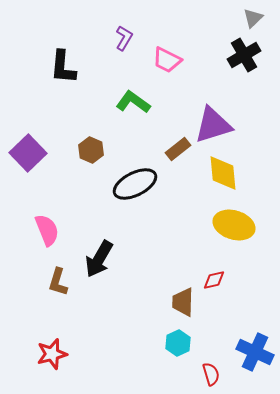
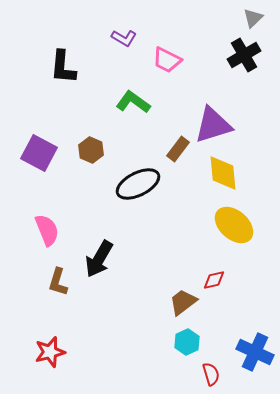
purple L-shape: rotated 90 degrees clockwise
brown rectangle: rotated 15 degrees counterclockwise
purple square: moved 11 px right; rotated 18 degrees counterclockwise
black ellipse: moved 3 px right
yellow ellipse: rotated 24 degrees clockwise
brown trapezoid: rotated 52 degrees clockwise
cyan hexagon: moved 9 px right, 1 px up
red star: moved 2 px left, 2 px up
